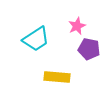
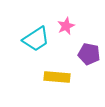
pink star: moved 11 px left
purple pentagon: moved 5 px down
